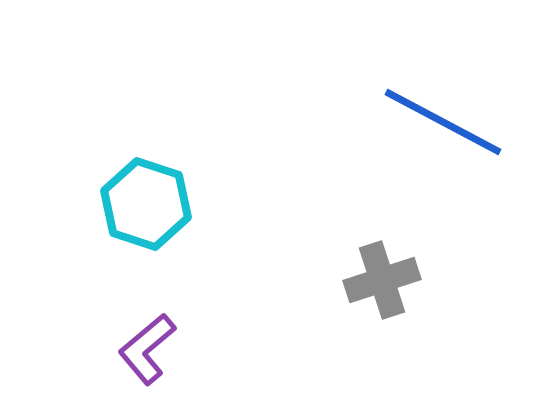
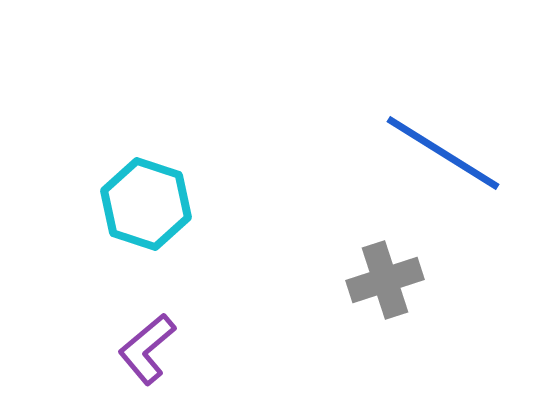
blue line: moved 31 px down; rotated 4 degrees clockwise
gray cross: moved 3 px right
